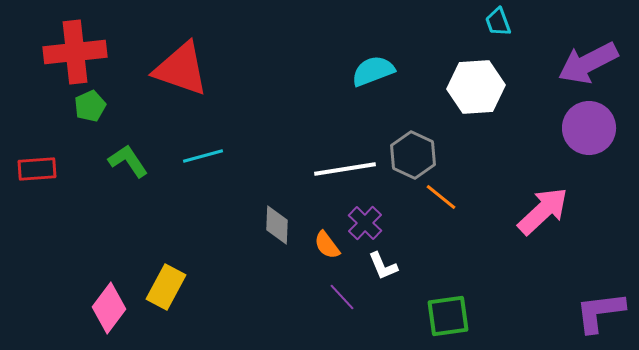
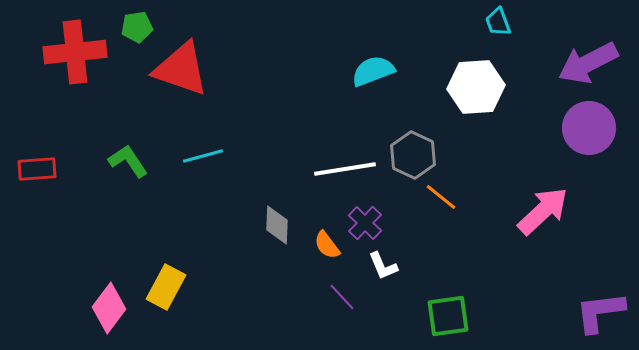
green pentagon: moved 47 px right, 79 px up; rotated 16 degrees clockwise
